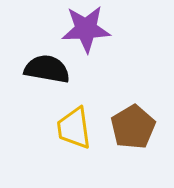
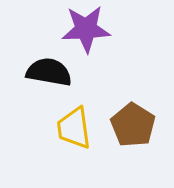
black semicircle: moved 2 px right, 3 px down
brown pentagon: moved 2 px up; rotated 9 degrees counterclockwise
